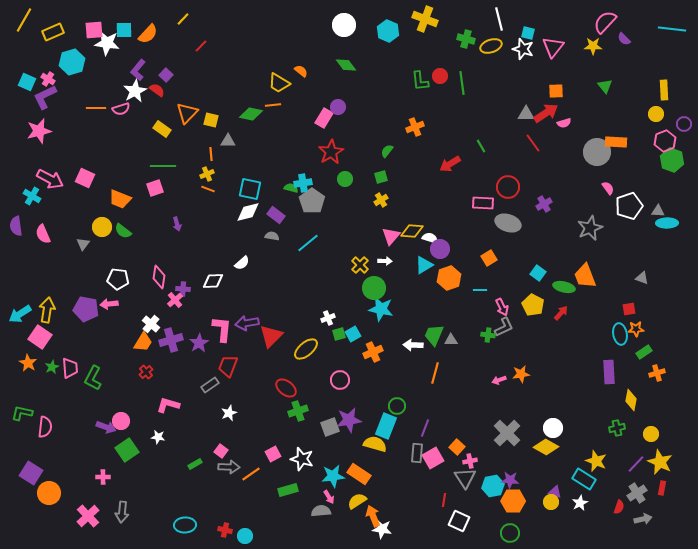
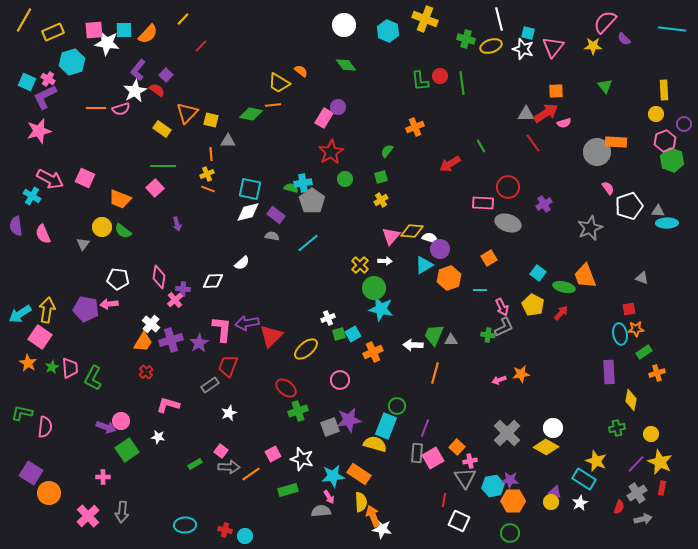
pink square at (155, 188): rotated 24 degrees counterclockwise
yellow semicircle at (357, 501): moved 4 px right, 1 px down; rotated 120 degrees clockwise
